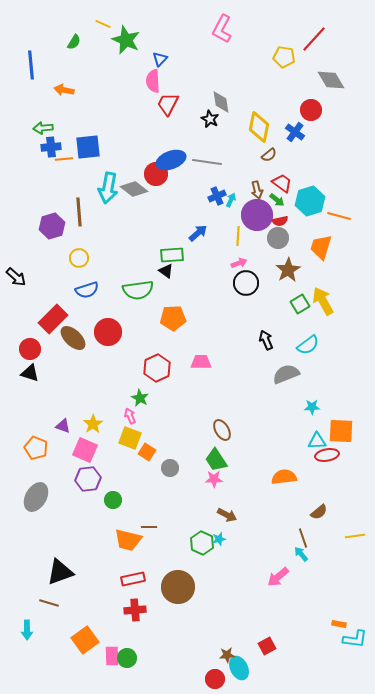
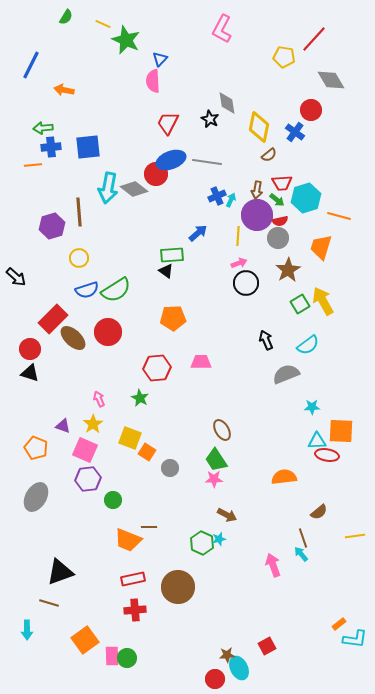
green semicircle at (74, 42): moved 8 px left, 25 px up
blue line at (31, 65): rotated 32 degrees clockwise
gray diamond at (221, 102): moved 6 px right, 1 px down
red trapezoid at (168, 104): moved 19 px down
orange line at (64, 159): moved 31 px left, 6 px down
red trapezoid at (282, 183): rotated 140 degrees clockwise
brown arrow at (257, 190): rotated 24 degrees clockwise
cyan hexagon at (310, 201): moved 4 px left, 3 px up
green semicircle at (138, 290): moved 22 px left; rotated 24 degrees counterclockwise
red hexagon at (157, 368): rotated 20 degrees clockwise
pink arrow at (130, 416): moved 31 px left, 17 px up
red ellipse at (327, 455): rotated 20 degrees clockwise
orange trapezoid at (128, 540): rotated 8 degrees clockwise
pink arrow at (278, 577): moved 5 px left, 12 px up; rotated 110 degrees clockwise
orange rectangle at (339, 624): rotated 48 degrees counterclockwise
